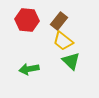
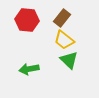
brown rectangle: moved 3 px right, 3 px up
yellow trapezoid: moved 1 px right, 1 px up
green triangle: moved 2 px left, 1 px up
